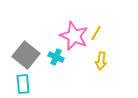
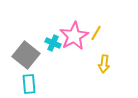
pink star: rotated 20 degrees clockwise
cyan cross: moved 3 px left, 14 px up
yellow arrow: moved 3 px right, 3 px down
cyan rectangle: moved 6 px right
